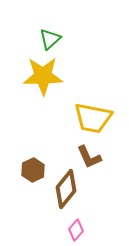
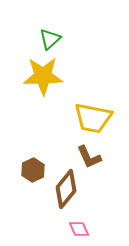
pink diamond: moved 3 px right, 1 px up; rotated 65 degrees counterclockwise
